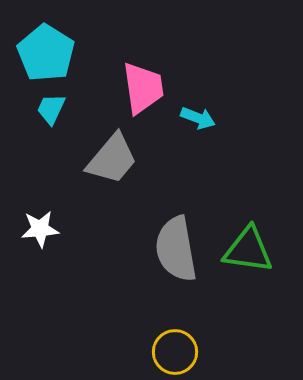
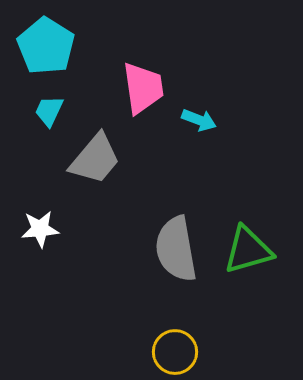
cyan pentagon: moved 7 px up
cyan trapezoid: moved 2 px left, 2 px down
cyan arrow: moved 1 px right, 2 px down
gray trapezoid: moved 17 px left
green triangle: rotated 24 degrees counterclockwise
